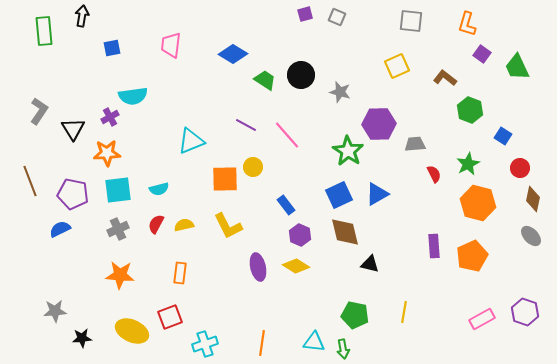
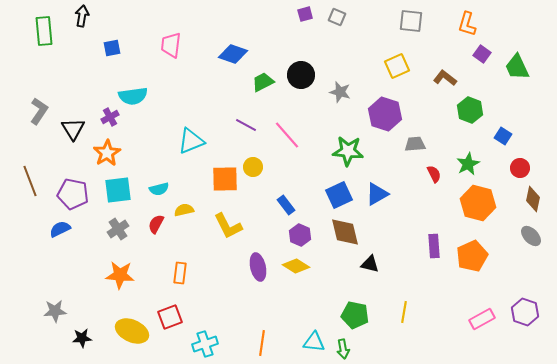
blue diamond at (233, 54): rotated 12 degrees counterclockwise
green trapezoid at (265, 80): moved 2 px left, 2 px down; rotated 60 degrees counterclockwise
purple hexagon at (379, 124): moved 6 px right, 10 px up; rotated 20 degrees clockwise
green star at (348, 151): rotated 28 degrees counterclockwise
orange star at (107, 153): rotated 28 degrees counterclockwise
yellow semicircle at (184, 225): moved 15 px up
gray cross at (118, 229): rotated 10 degrees counterclockwise
